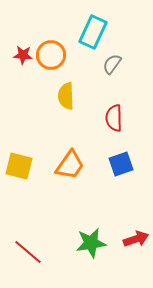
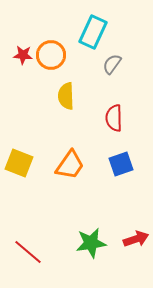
yellow square: moved 3 px up; rotated 8 degrees clockwise
